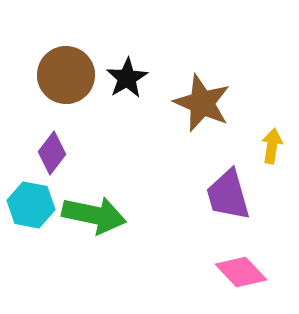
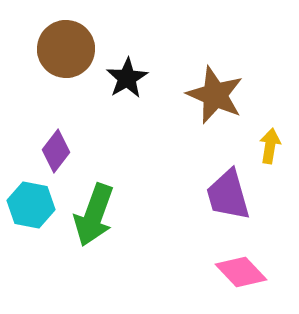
brown circle: moved 26 px up
brown star: moved 13 px right, 8 px up
yellow arrow: moved 2 px left
purple diamond: moved 4 px right, 2 px up
green arrow: rotated 98 degrees clockwise
